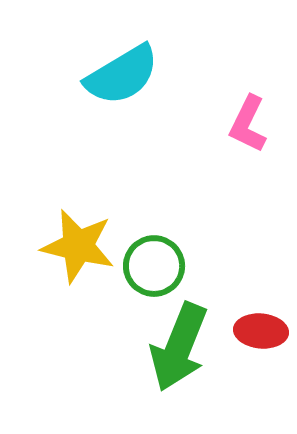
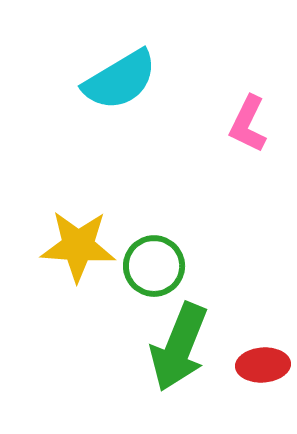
cyan semicircle: moved 2 px left, 5 px down
yellow star: rotated 10 degrees counterclockwise
red ellipse: moved 2 px right, 34 px down; rotated 9 degrees counterclockwise
